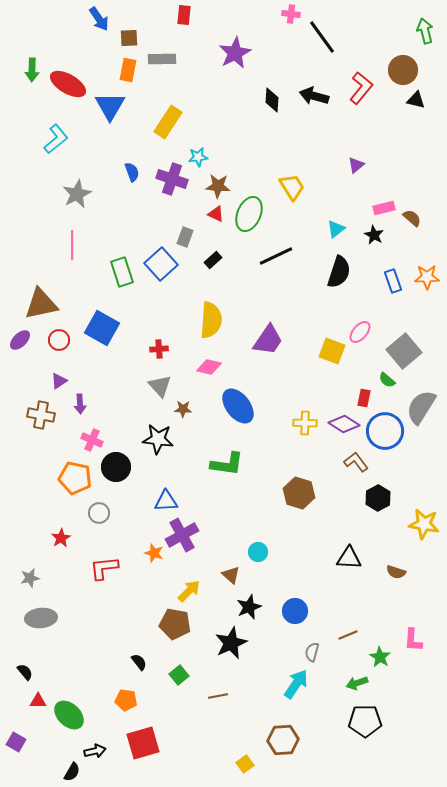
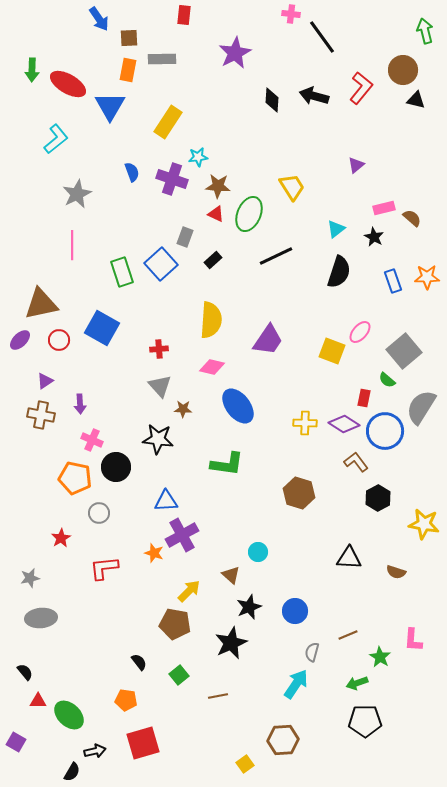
black star at (374, 235): moved 2 px down
pink diamond at (209, 367): moved 3 px right
purple triangle at (59, 381): moved 14 px left
